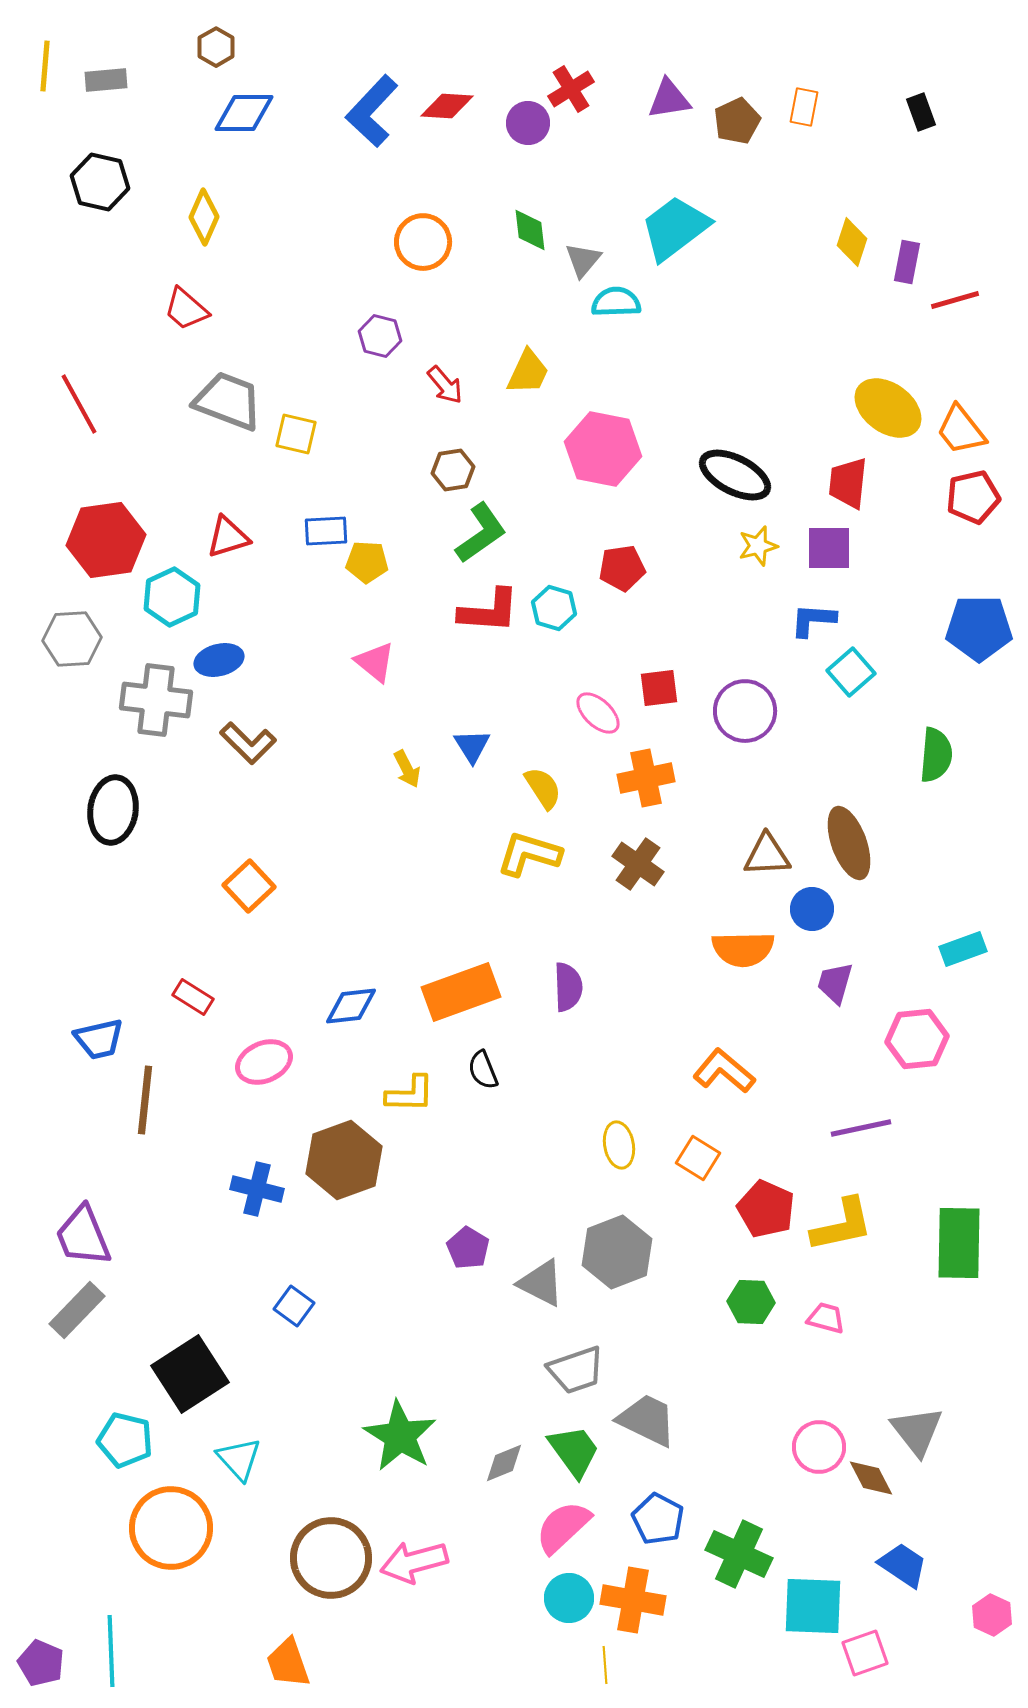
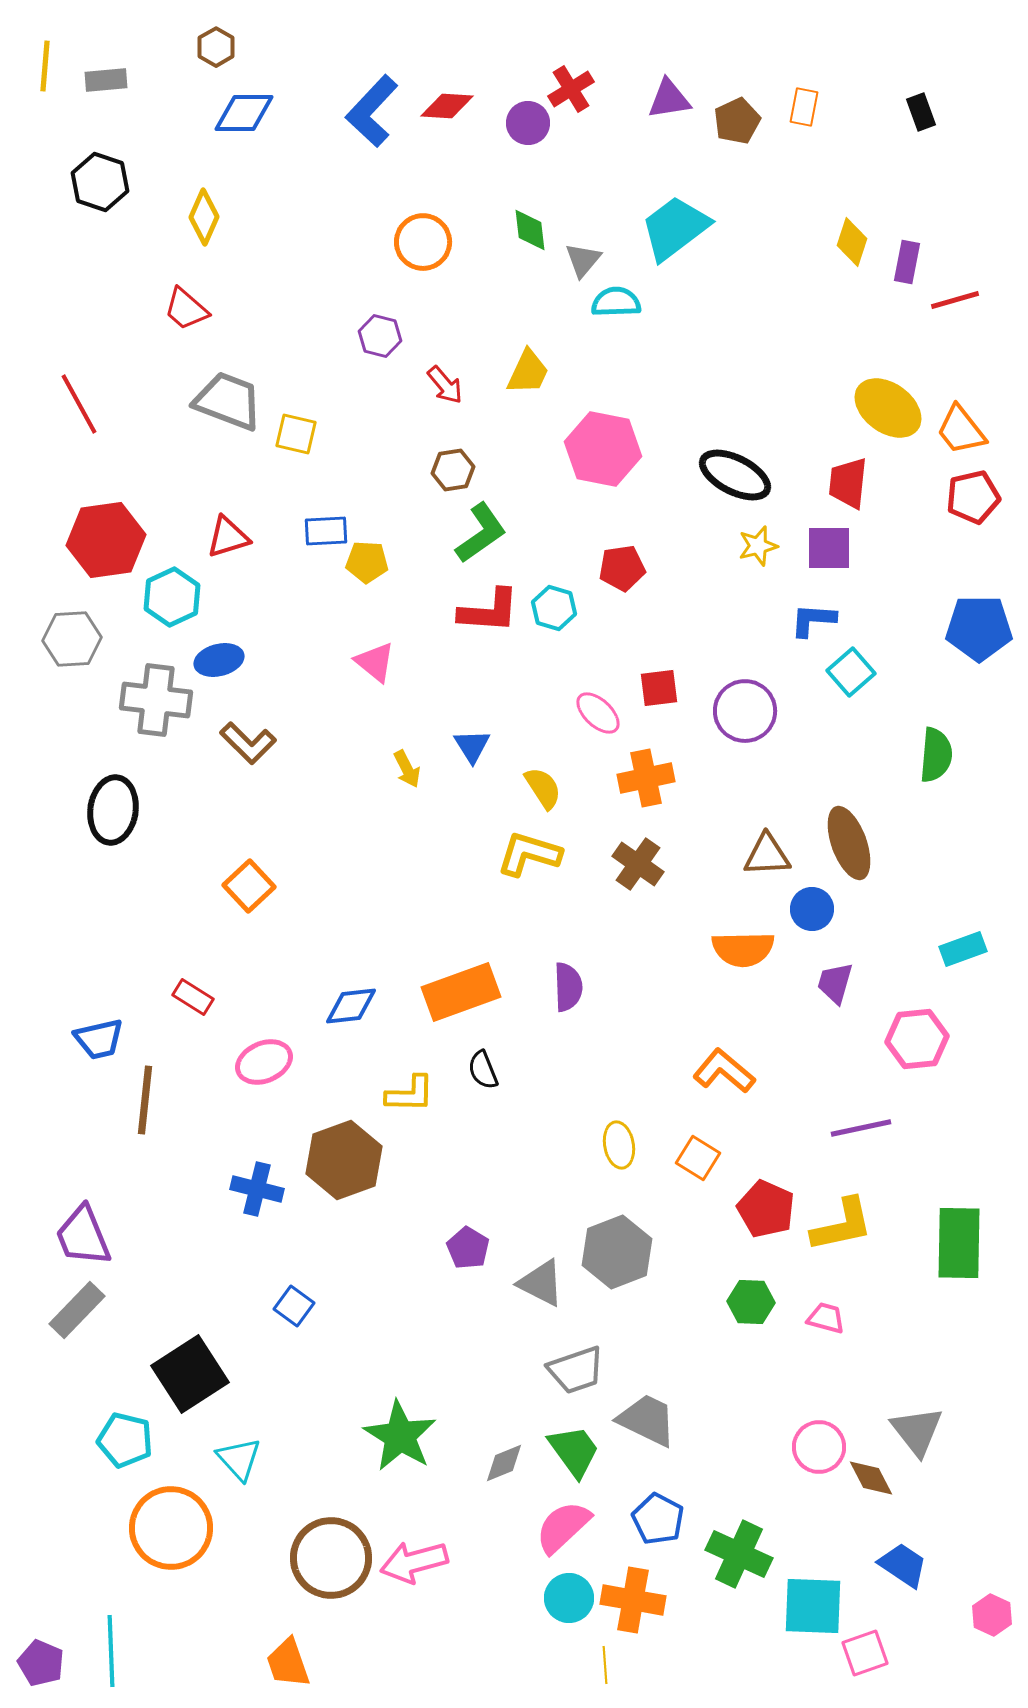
black hexagon at (100, 182): rotated 6 degrees clockwise
